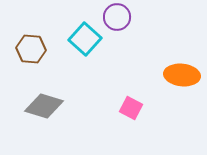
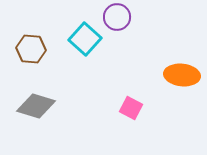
gray diamond: moved 8 px left
